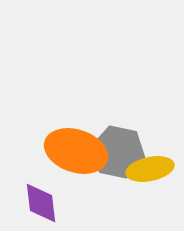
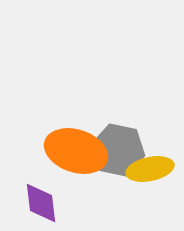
gray hexagon: moved 2 px up
